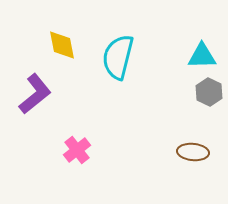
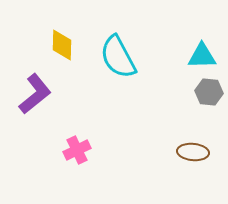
yellow diamond: rotated 12 degrees clockwise
cyan semicircle: rotated 42 degrees counterclockwise
gray hexagon: rotated 20 degrees counterclockwise
pink cross: rotated 12 degrees clockwise
